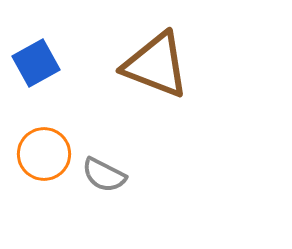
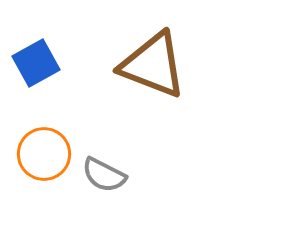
brown triangle: moved 3 px left
